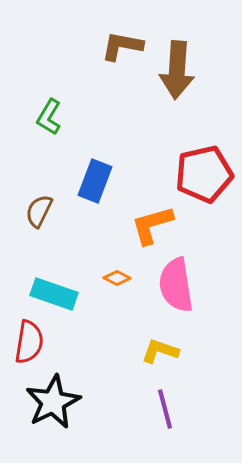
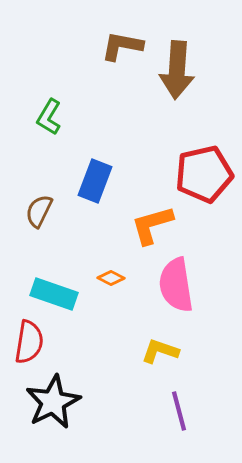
orange diamond: moved 6 px left
purple line: moved 14 px right, 2 px down
